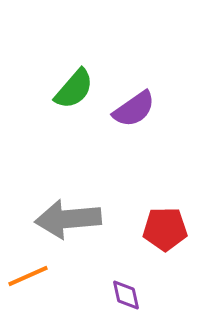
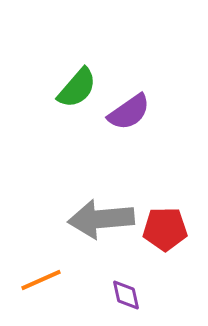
green semicircle: moved 3 px right, 1 px up
purple semicircle: moved 5 px left, 3 px down
gray arrow: moved 33 px right
orange line: moved 13 px right, 4 px down
